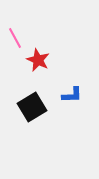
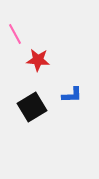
pink line: moved 4 px up
red star: rotated 20 degrees counterclockwise
